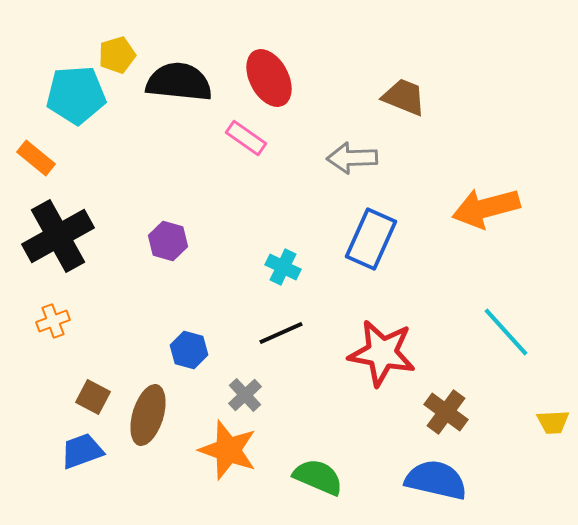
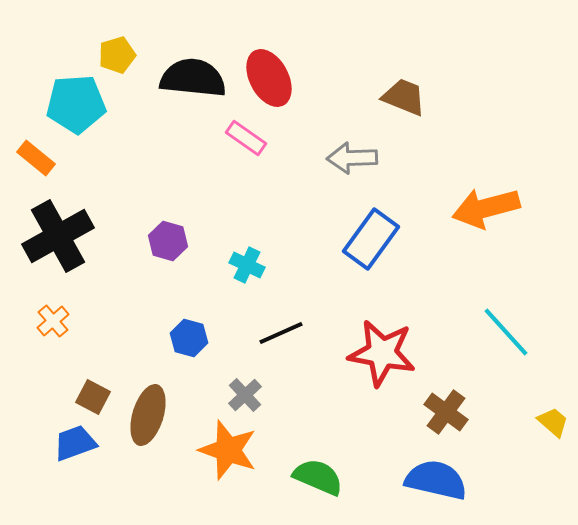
black semicircle: moved 14 px right, 4 px up
cyan pentagon: moved 9 px down
blue rectangle: rotated 12 degrees clockwise
cyan cross: moved 36 px left, 2 px up
orange cross: rotated 20 degrees counterclockwise
blue hexagon: moved 12 px up
yellow trapezoid: rotated 136 degrees counterclockwise
blue trapezoid: moved 7 px left, 8 px up
